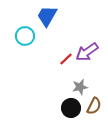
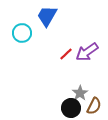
cyan circle: moved 3 px left, 3 px up
red line: moved 5 px up
gray star: moved 6 px down; rotated 21 degrees counterclockwise
